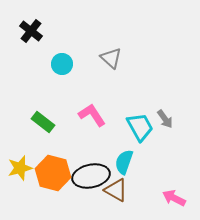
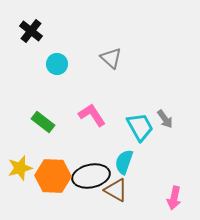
cyan circle: moved 5 px left
orange hexagon: moved 3 px down; rotated 12 degrees counterclockwise
pink arrow: rotated 105 degrees counterclockwise
